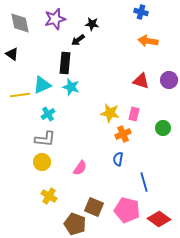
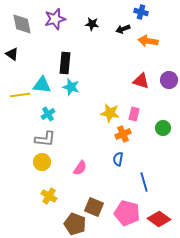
gray diamond: moved 2 px right, 1 px down
black arrow: moved 45 px right, 11 px up; rotated 16 degrees clockwise
cyan triangle: rotated 30 degrees clockwise
pink pentagon: moved 3 px down
